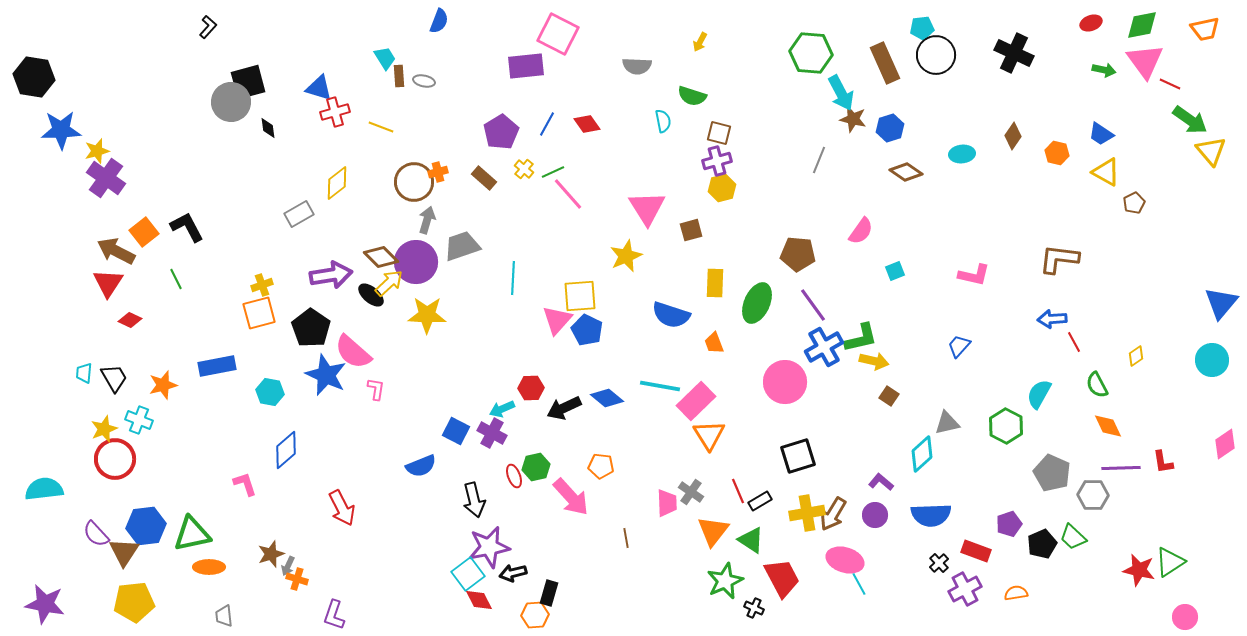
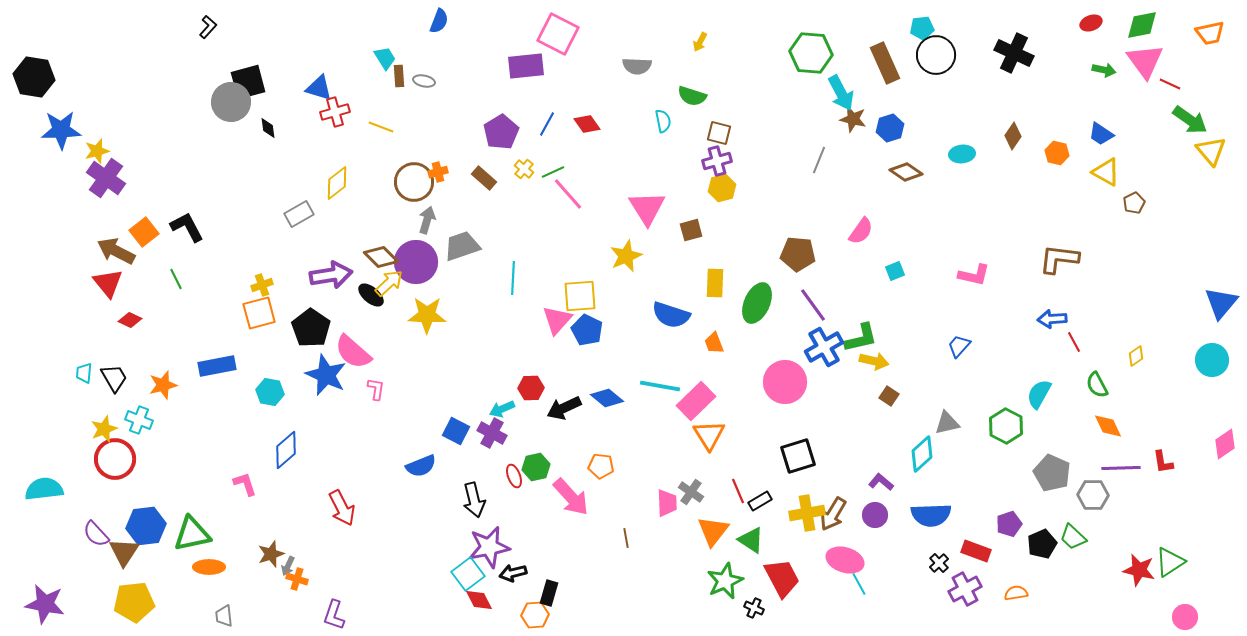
orange trapezoid at (1205, 29): moved 5 px right, 4 px down
red triangle at (108, 283): rotated 12 degrees counterclockwise
